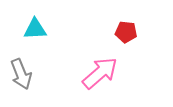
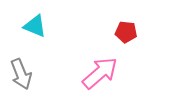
cyan triangle: moved 3 px up; rotated 25 degrees clockwise
